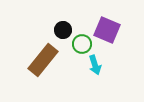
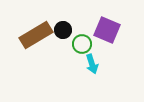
brown rectangle: moved 7 px left, 25 px up; rotated 20 degrees clockwise
cyan arrow: moved 3 px left, 1 px up
